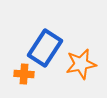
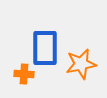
blue rectangle: rotated 33 degrees counterclockwise
